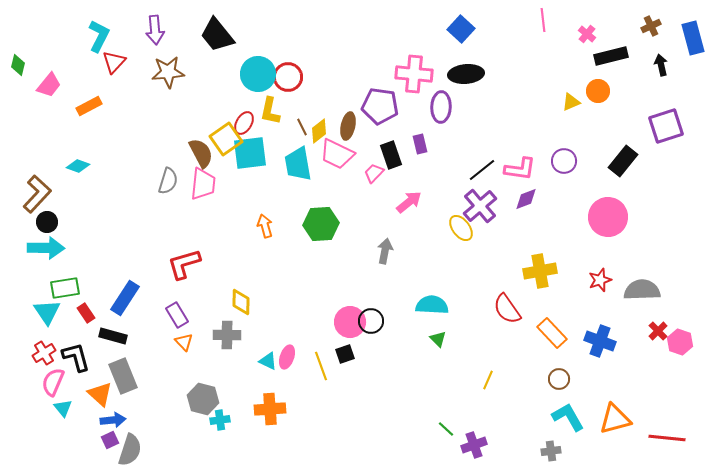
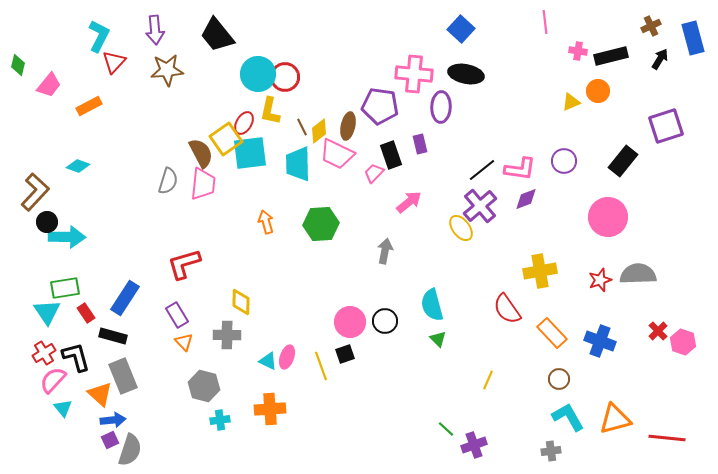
pink line at (543, 20): moved 2 px right, 2 px down
pink cross at (587, 34): moved 9 px left, 17 px down; rotated 30 degrees counterclockwise
black arrow at (661, 65): moved 1 px left, 6 px up; rotated 45 degrees clockwise
brown star at (168, 72): moved 1 px left, 2 px up
black ellipse at (466, 74): rotated 16 degrees clockwise
red circle at (288, 77): moved 3 px left
cyan trapezoid at (298, 164): rotated 9 degrees clockwise
brown L-shape at (37, 194): moved 2 px left, 2 px up
orange arrow at (265, 226): moved 1 px right, 4 px up
cyan arrow at (46, 248): moved 21 px right, 11 px up
gray semicircle at (642, 290): moved 4 px left, 16 px up
cyan semicircle at (432, 305): rotated 108 degrees counterclockwise
black circle at (371, 321): moved 14 px right
pink hexagon at (680, 342): moved 3 px right
pink semicircle at (53, 382): moved 2 px up; rotated 20 degrees clockwise
gray hexagon at (203, 399): moved 1 px right, 13 px up
